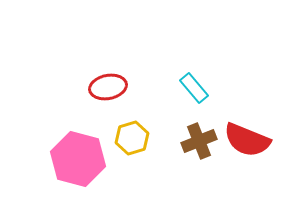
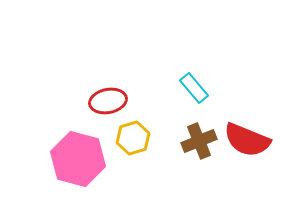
red ellipse: moved 14 px down
yellow hexagon: moved 1 px right
